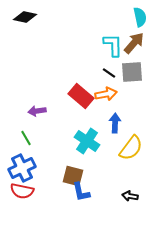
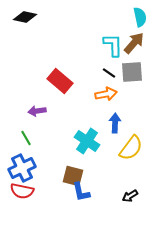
red rectangle: moved 21 px left, 15 px up
black arrow: rotated 42 degrees counterclockwise
